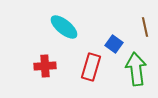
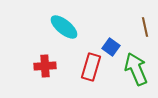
blue square: moved 3 px left, 3 px down
green arrow: rotated 16 degrees counterclockwise
